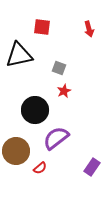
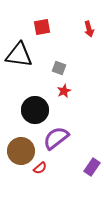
red square: rotated 18 degrees counterclockwise
black triangle: rotated 20 degrees clockwise
brown circle: moved 5 px right
